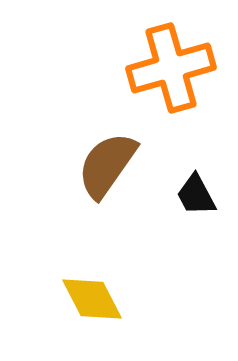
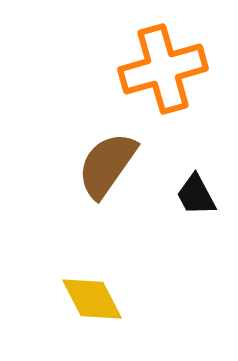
orange cross: moved 8 px left, 1 px down
